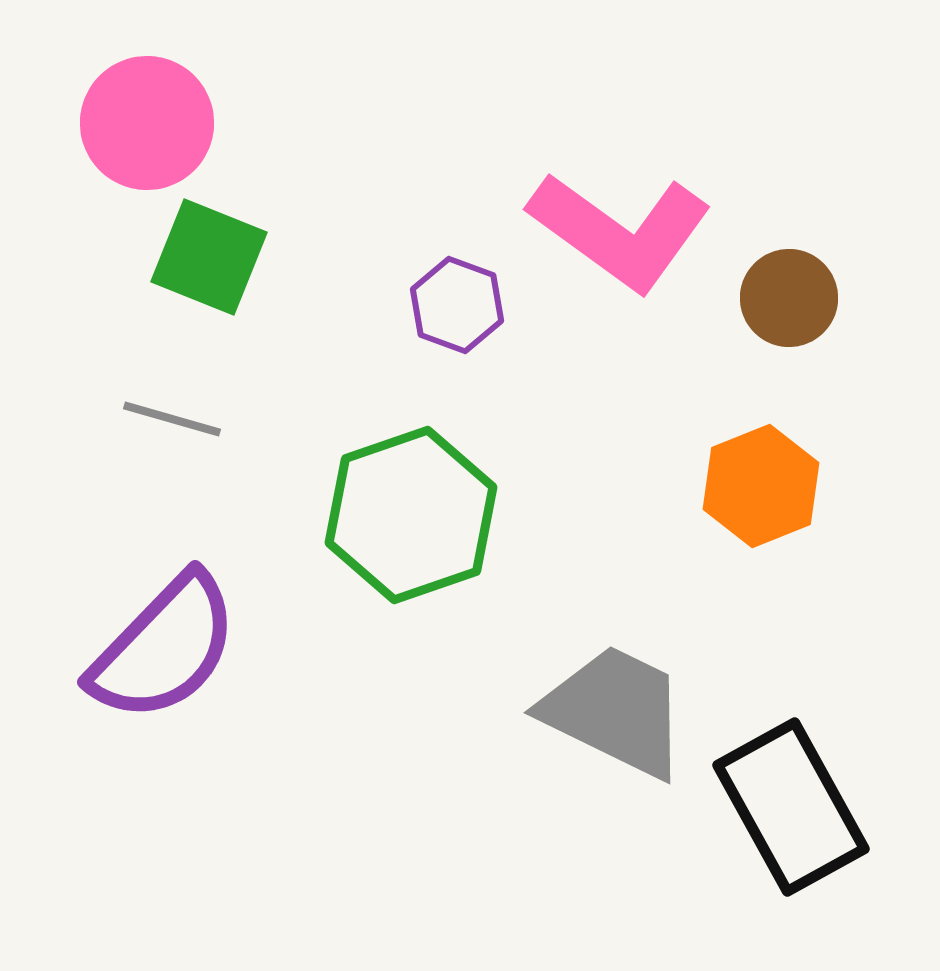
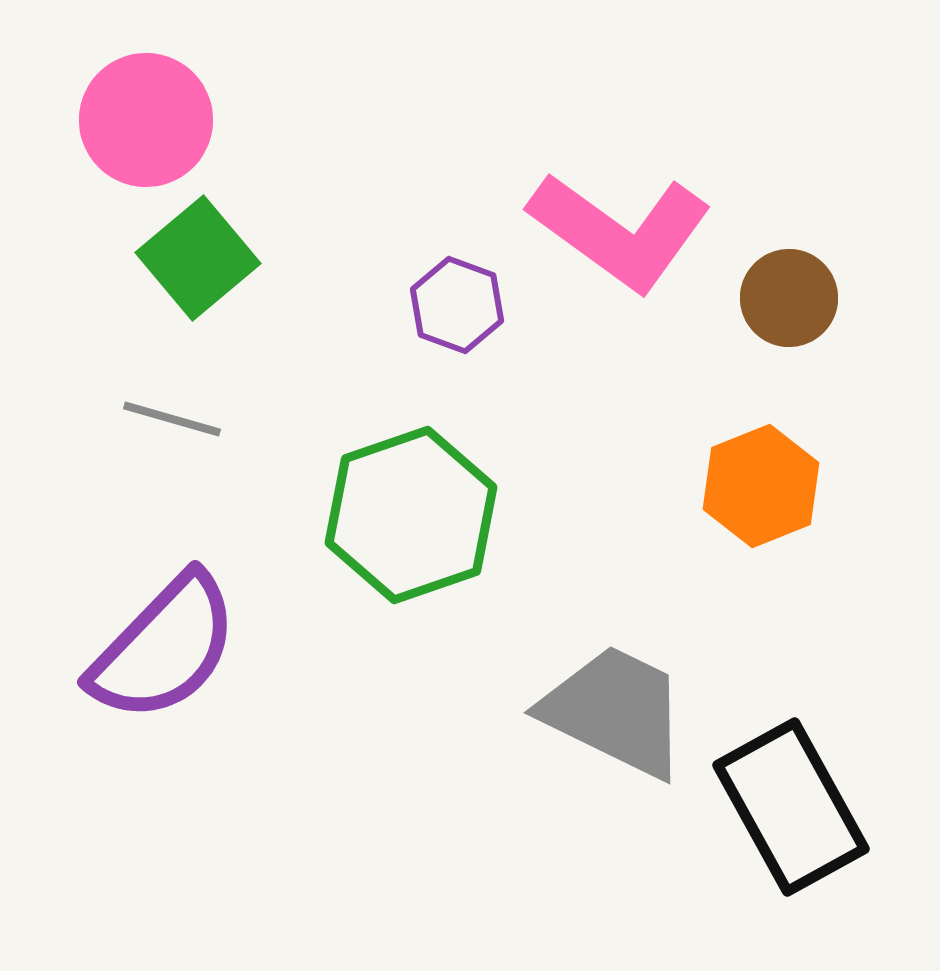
pink circle: moved 1 px left, 3 px up
green square: moved 11 px left, 1 px down; rotated 28 degrees clockwise
